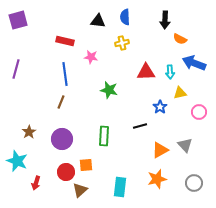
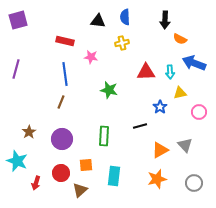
red circle: moved 5 px left, 1 px down
cyan rectangle: moved 6 px left, 11 px up
